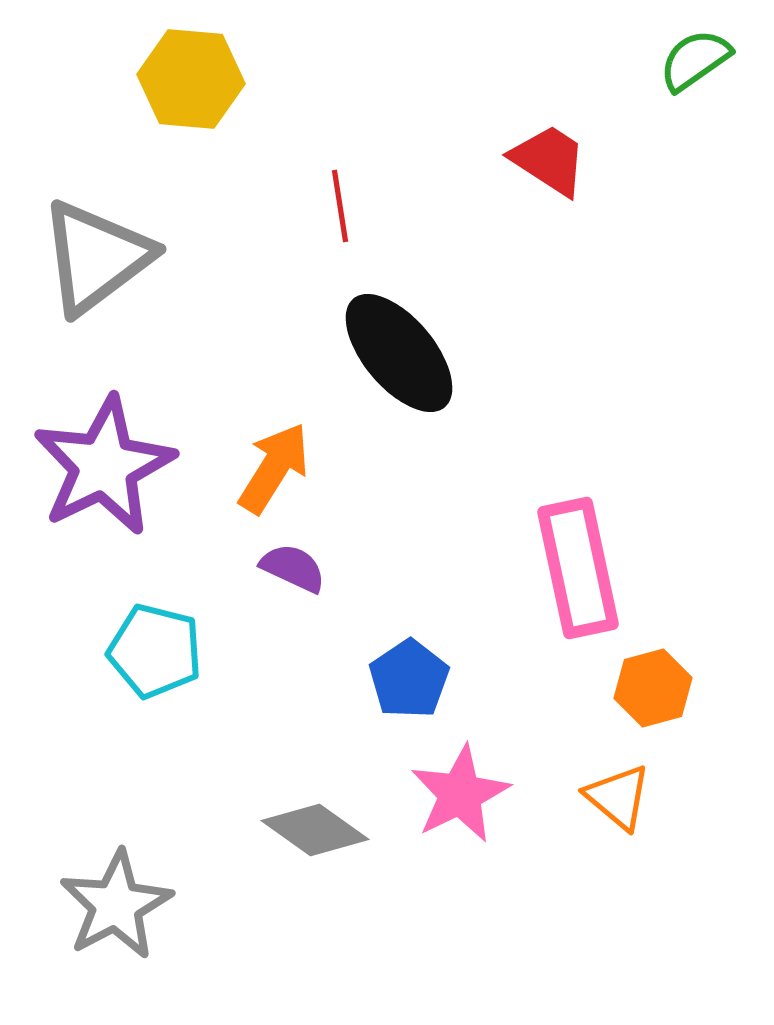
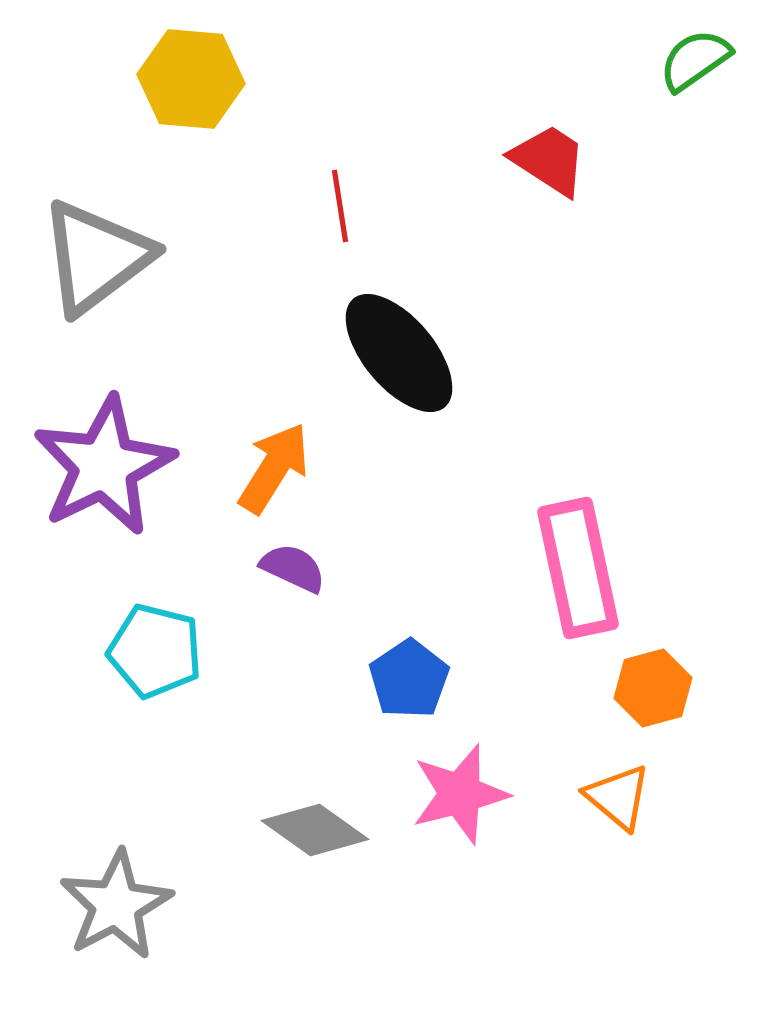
pink star: rotated 12 degrees clockwise
